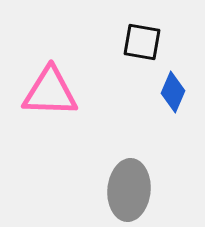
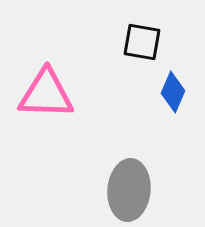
pink triangle: moved 4 px left, 2 px down
